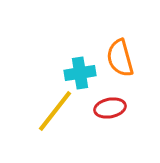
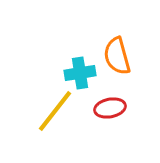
orange semicircle: moved 3 px left, 2 px up
